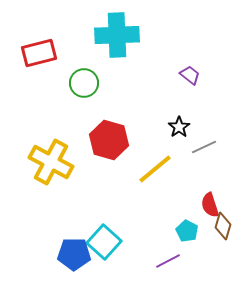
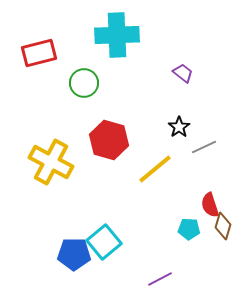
purple trapezoid: moved 7 px left, 2 px up
cyan pentagon: moved 2 px right, 2 px up; rotated 25 degrees counterclockwise
cyan square: rotated 8 degrees clockwise
purple line: moved 8 px left, 18 px down
